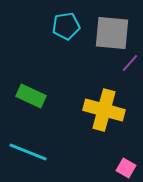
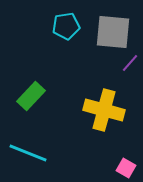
gray square: moved 1 px right, 1 px up
green rectangle: rotated 72 degrees counterclockwise
cyan line: moved 1 px down
